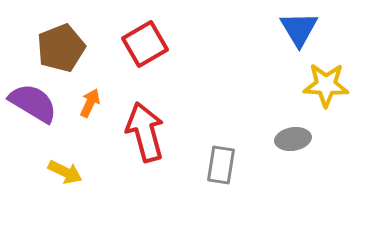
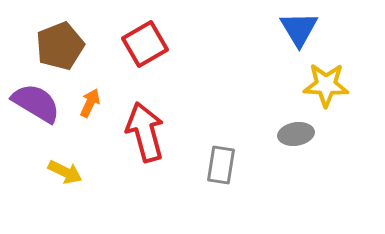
brown pentagon: moved 1 px left, 2 px up
purple semicircle: moved 3 px right
gray ellipse: moved 3 px right, 5 px up
